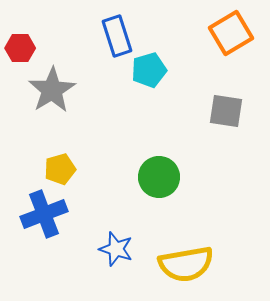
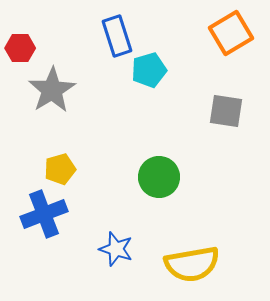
yellow semicircle: moved 6 px right
